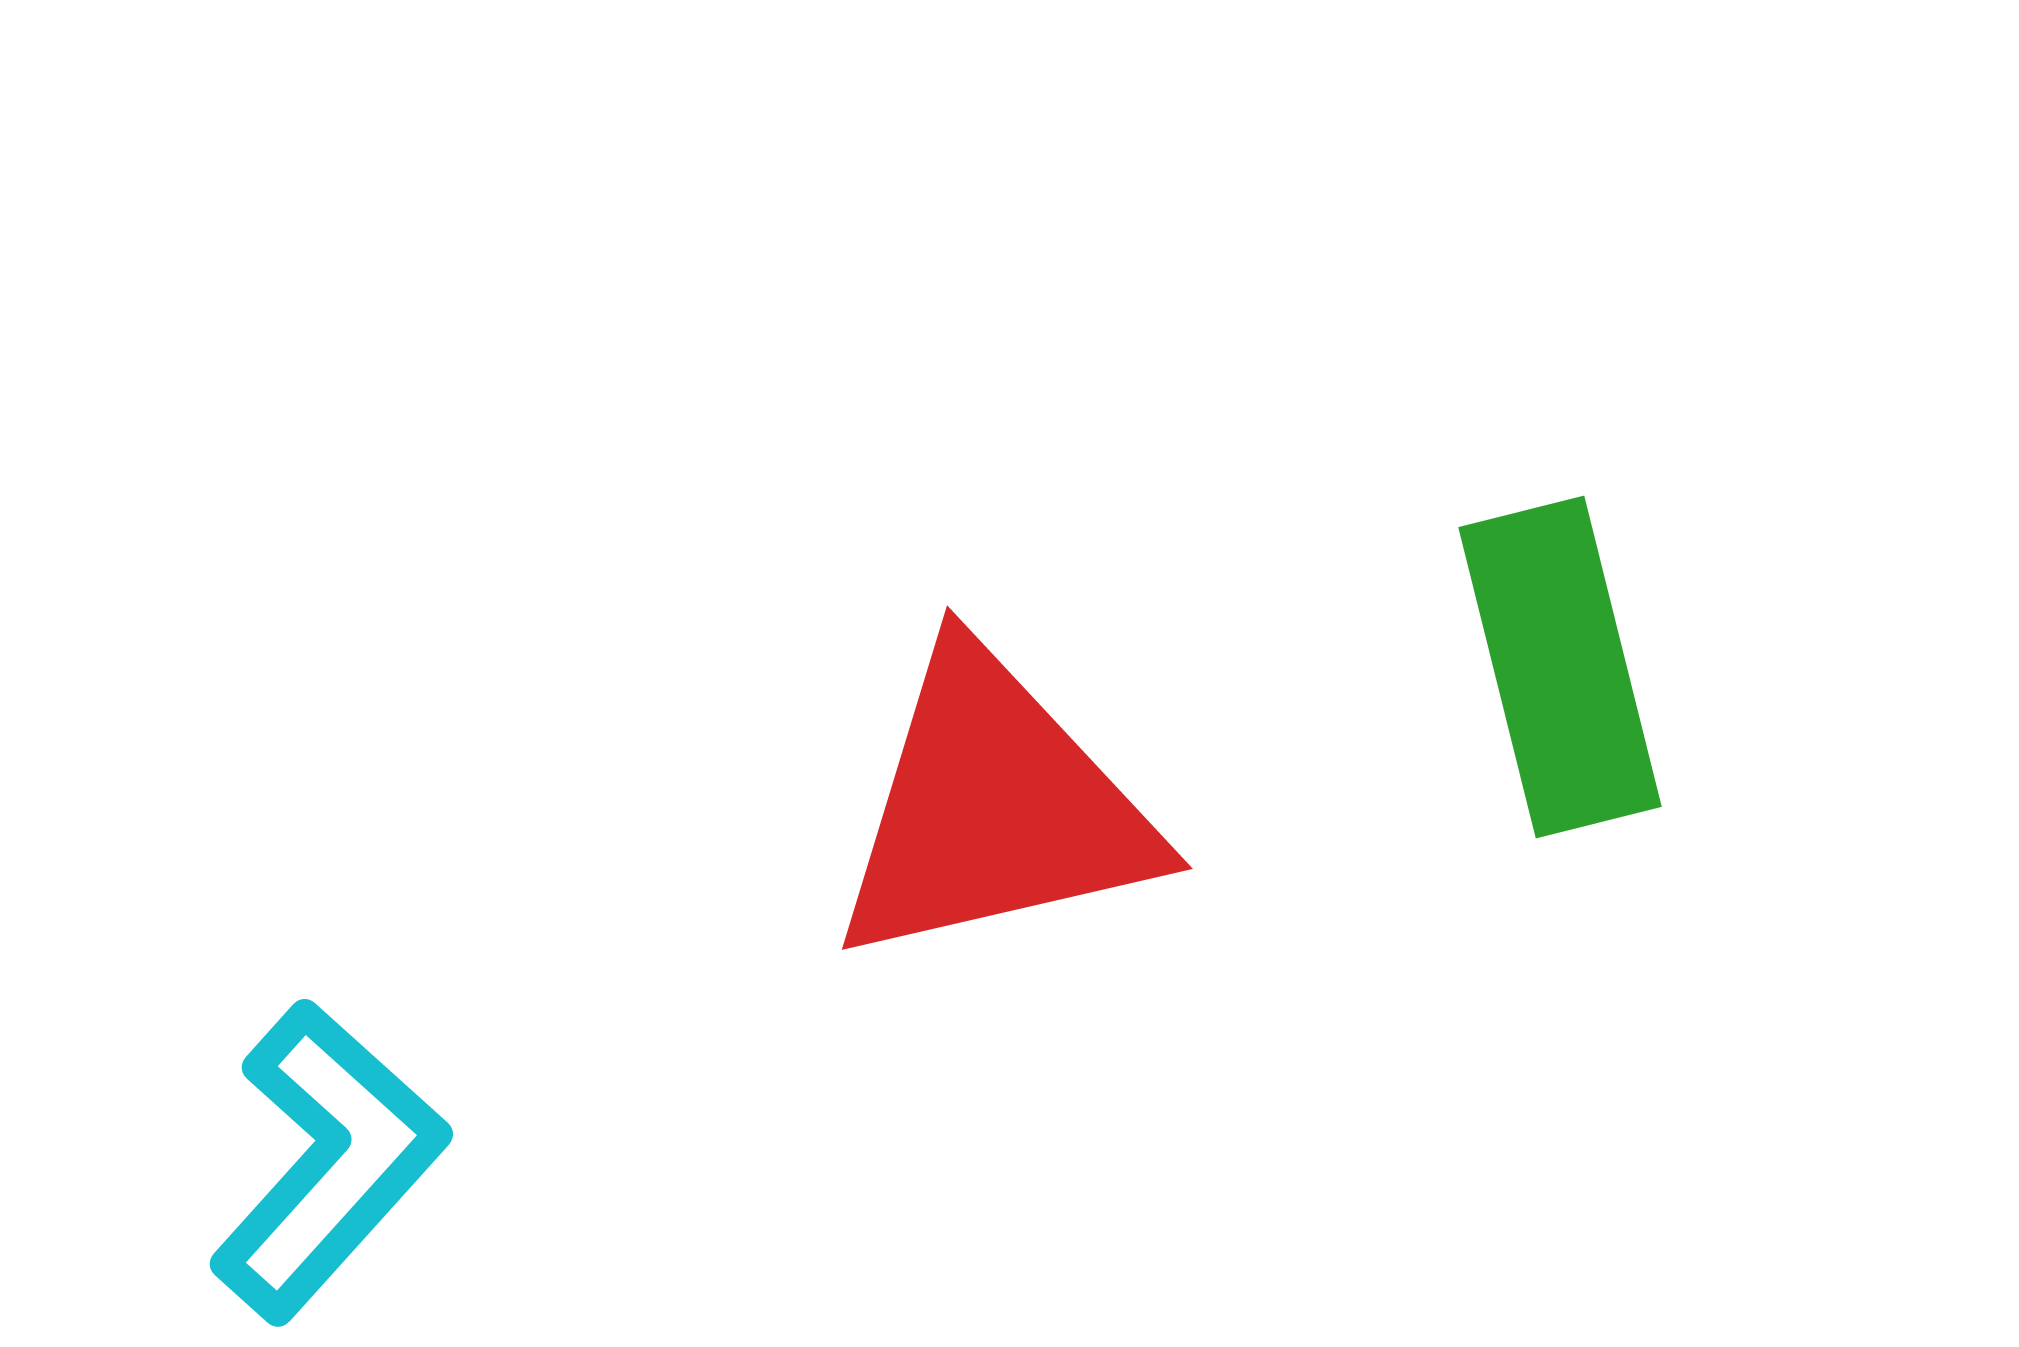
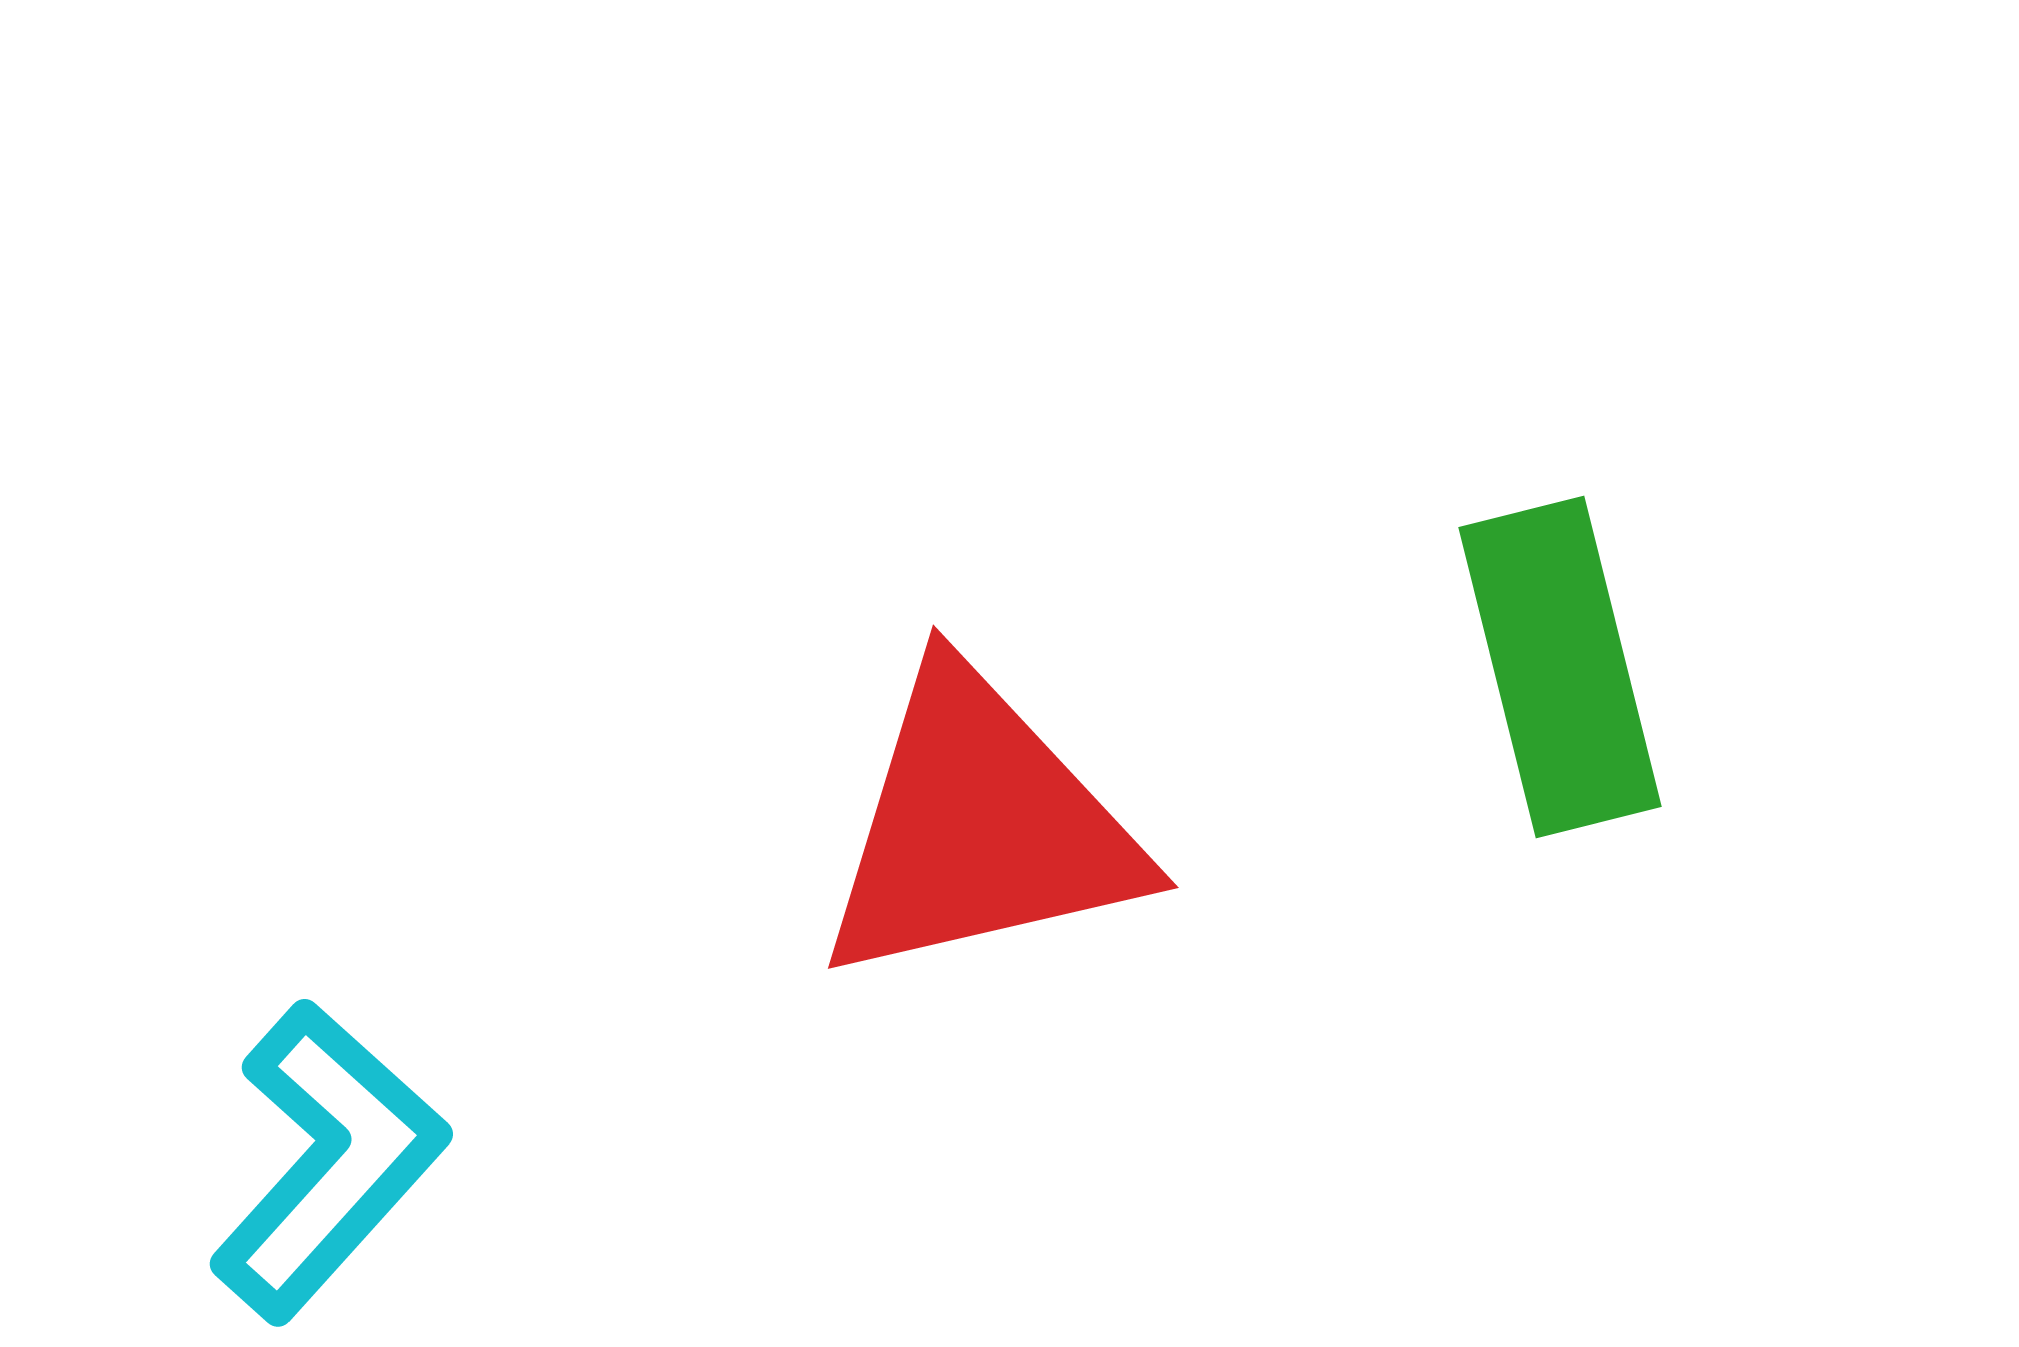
red triangle: moved 14 px left, 19 px down
